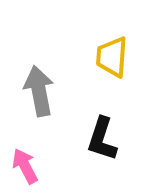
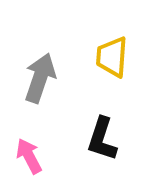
gray arrow: moved 1 px right, 13 px up; rotated 30 degrees clockwise
pink arrow: moved 4 px right, 10 px up
